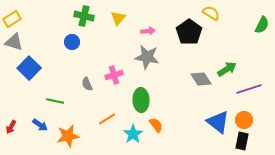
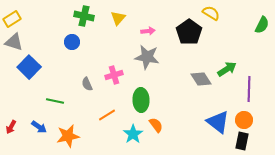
blue square: moved 1 px up
purple line: rotated 70 degrees counterclockwise
orange line: moved 4 px up
blue arrow: moved 1 px left, 2 px down
